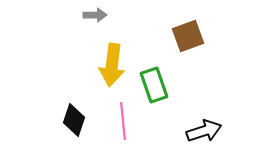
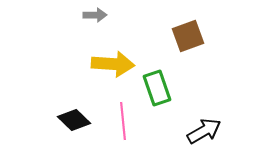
yellow arrow: moved 1 px right, 1 px up; rotated 93 degrees counterclockwise
green rectangle: moved 3 px right, 3 px down
black diamond: rotated 64 degrees counterclockwise
black arrow: rotated 12 degrees counterclockwise
